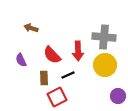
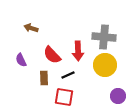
red square: moved 7 px right; rotated 36 degrees clockwise
